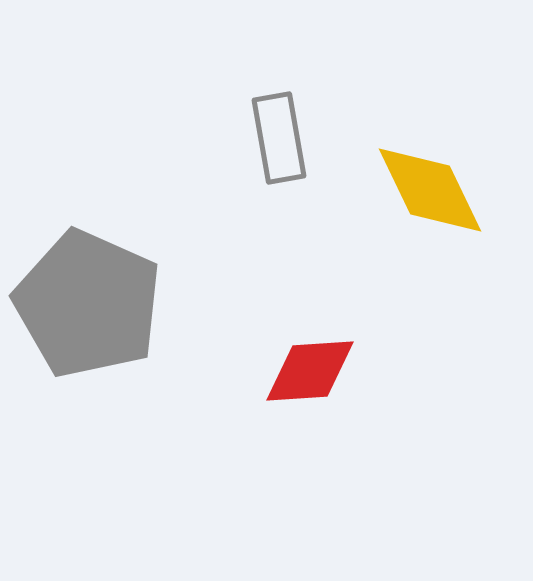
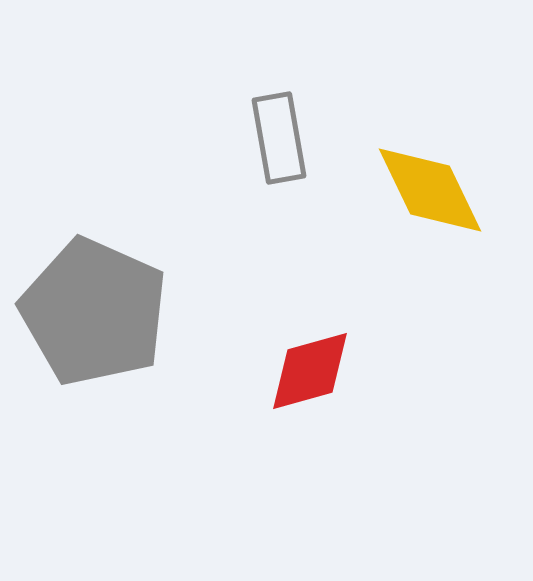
gray pentagon: moved 6 px right, 8 px down
red diamond: rotated 12 degrees counterclockwise
